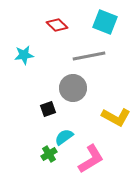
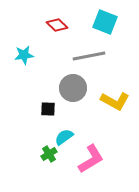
black square: rotated 21 degrees clockwise
yellow L-shape: moved 1 px left, 16 px up
